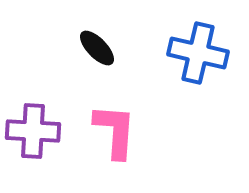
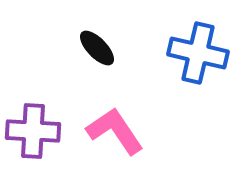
pink L-shape: rotated 38 degrees counterclockwise
